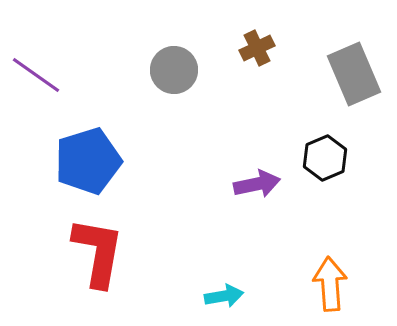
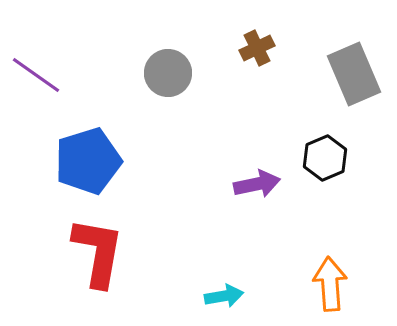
gray circle: moved 6 px left, 3 px down
